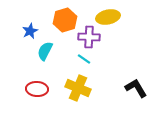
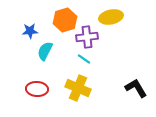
yellow ellipse: moved 3 px right
blue star: rotated 21 degrees clockwise
purple cross: moved 2 px left; rotated 10 degrees counterclockwise
